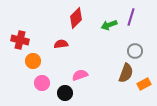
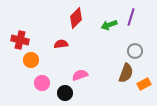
orange circle: moved 2 px left, 1 px up
